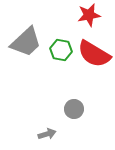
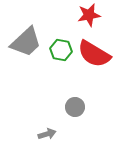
gray circle: moved 1 px right, 2 px up
